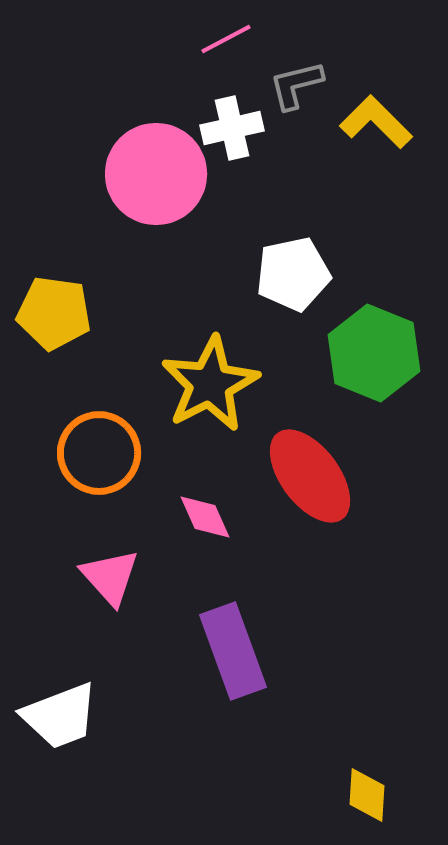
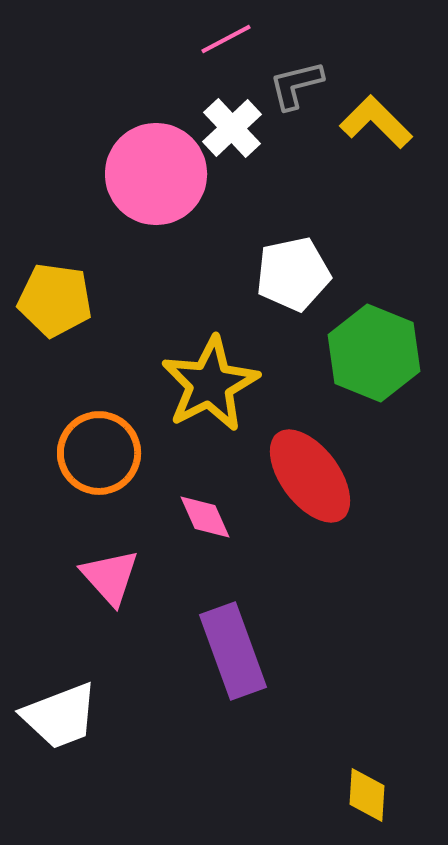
white cross: rotated 30 degrees counterclockwise
yellow pentagon: moved 1 px right, 13 px up
